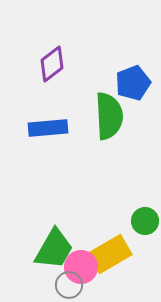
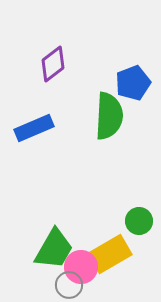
purple diamond: moved 1 px right
green semicircle: rotated 6 degrees clockwise
blue rectangle: moved 14 px left; rotated 18 degrees counterclockwise
green circle: moved 6 px left
